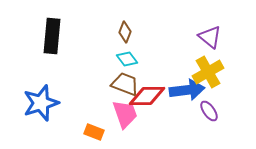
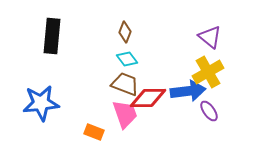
blue arrow: moved 1 px right, 1 px down
red diamond: moved 1 px right, 2 px down
blue star: rotated 12 degrees clockwise
